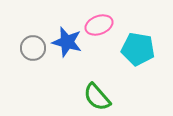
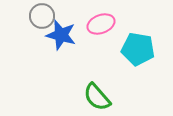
pink ellipse: moved 2 px right, 1 px up
blue star: moved 6 px left, 7 px up
gray circle: moved 9 px right, 32 px up
